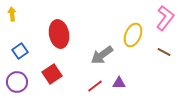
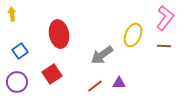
brown line: moved 6 px up; rotated 24 degrees counterclockwise
